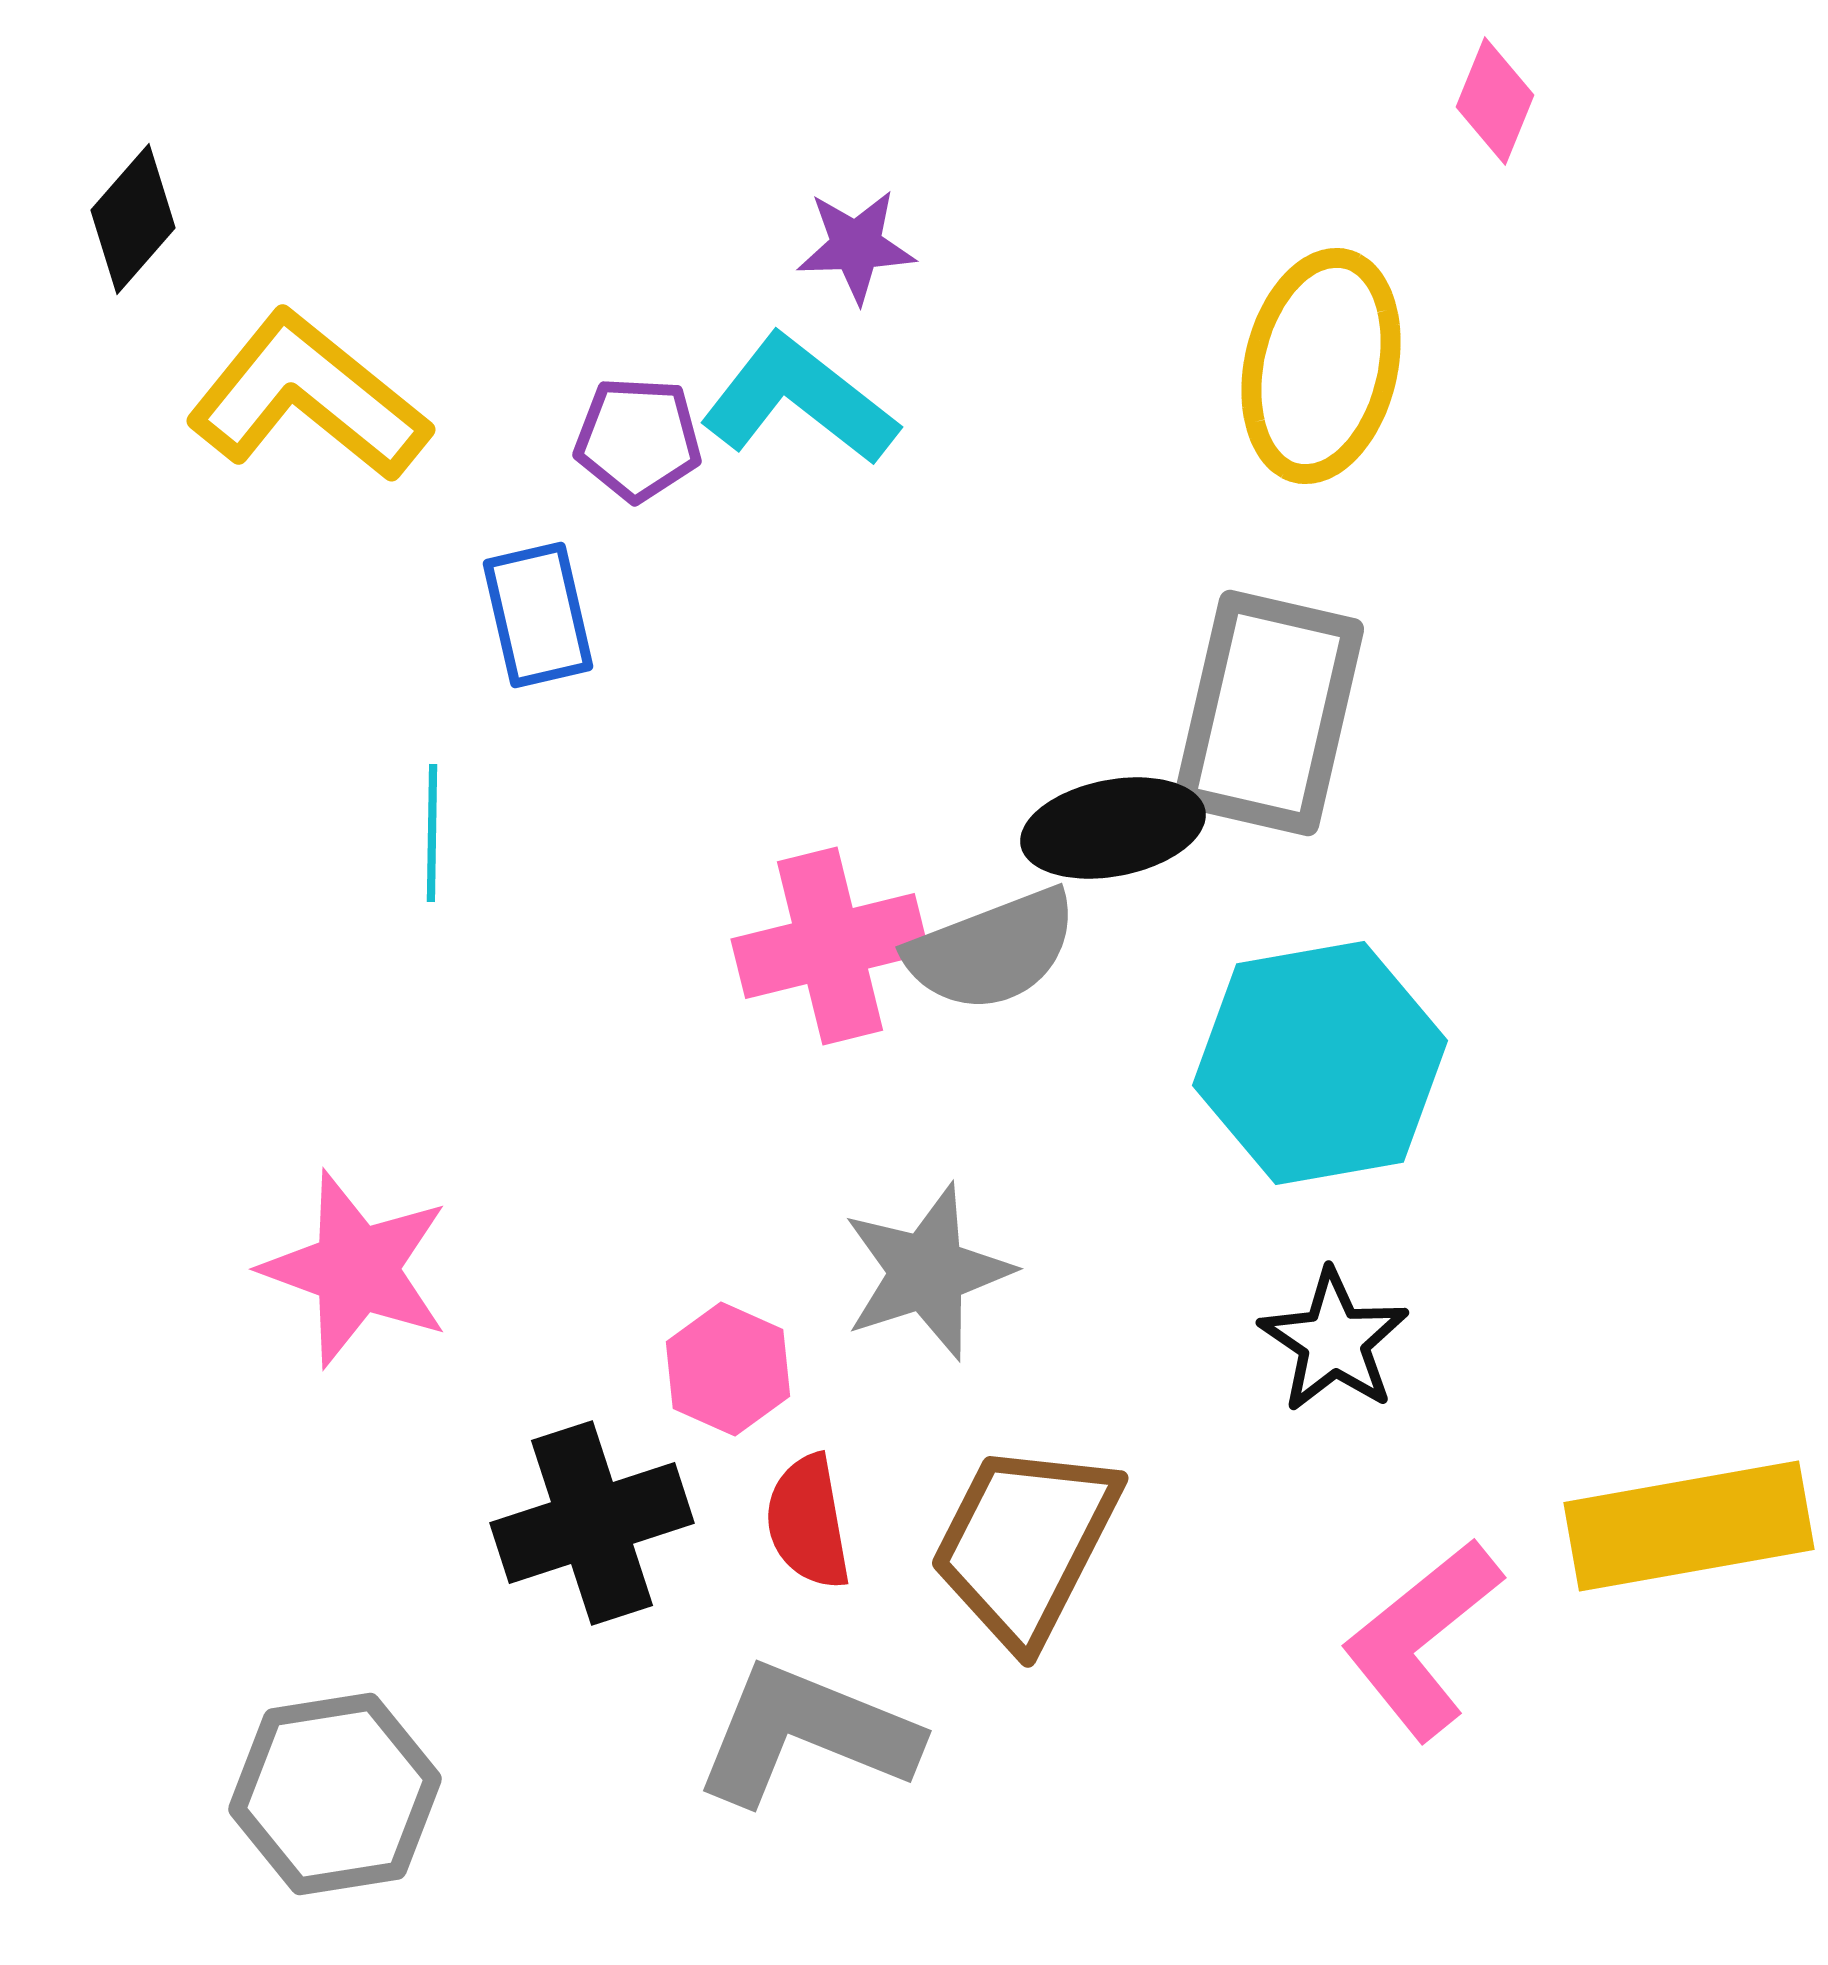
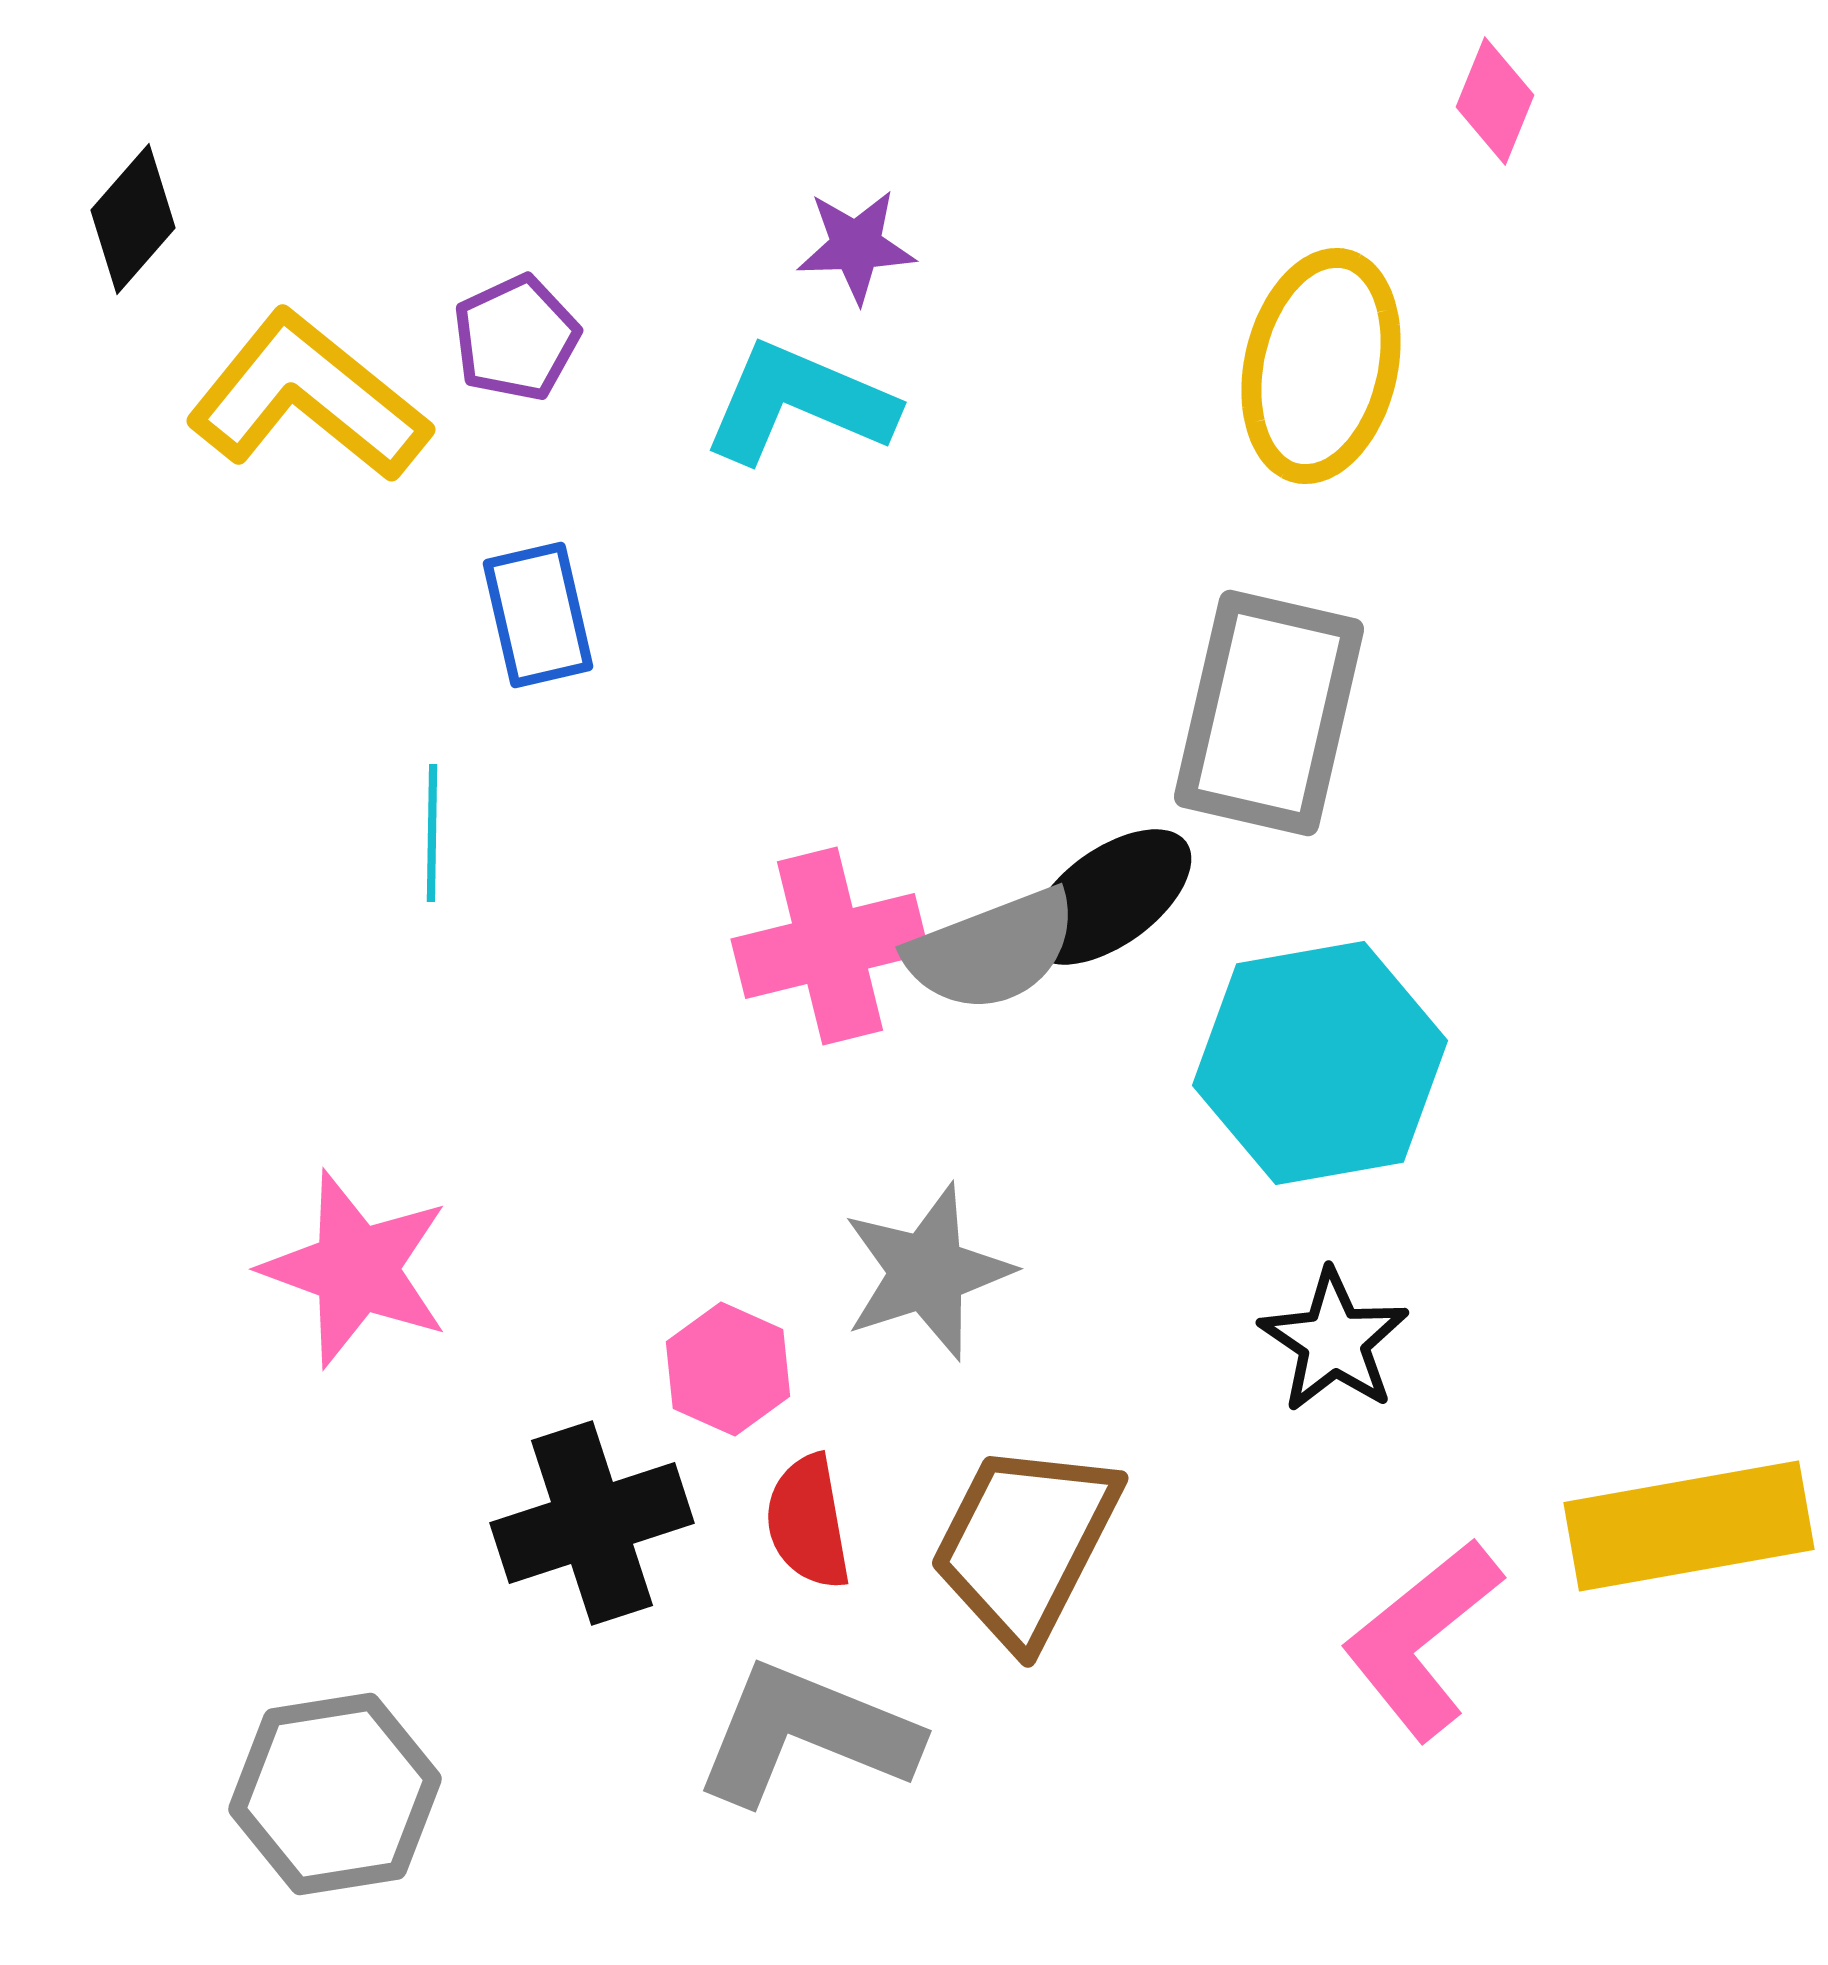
cyan L-shape: moved 3 px down; rotated 15 degrees counterclockwise
purple pentagon: moved 122 px left, 101 px up; rotated 28 degrees counterclockwise
black ellipse: moved 3 px left, 69 px down; rotated 25 degrees counterclockwise
